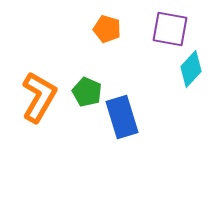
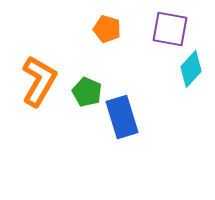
orange L-shape: moved 16 px up
